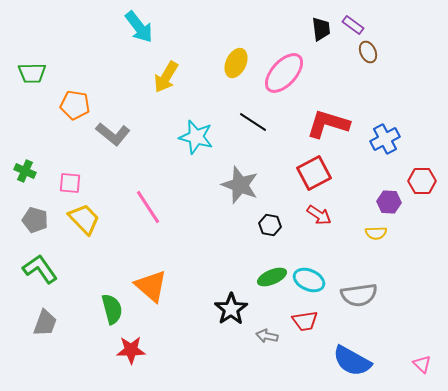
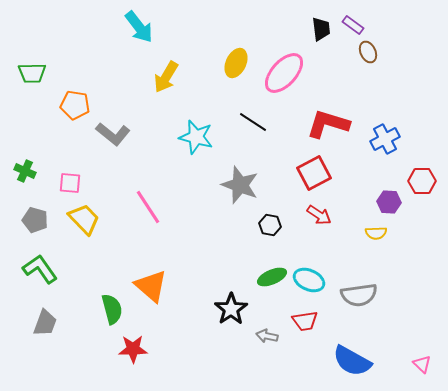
red star: moved 2 px right, 1 px up
